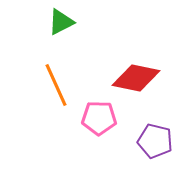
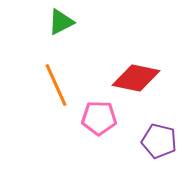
purple pentagon: moved 4 px right
